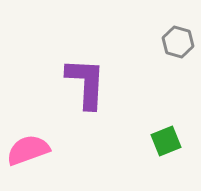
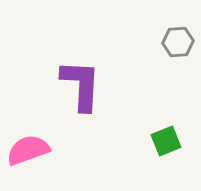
gray hexagon: rotated 20 degrees counterclockwise
purple L-shape: moved 5 px left, 2 px down
